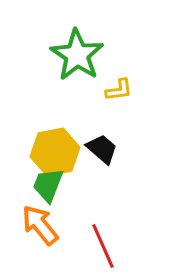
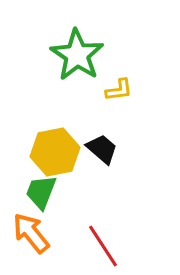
green trapezoid: moved 7 px left, 7 px down
orange arrow: moved 9 px left, 8 px down
red line: rotated 9 degrees counterclockwise
